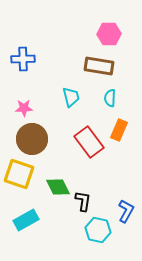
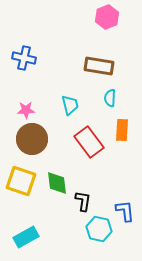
pink hexagon: moved 2 px left, 17 px up; rotated 20 degrees counterclockwise
blue cross: moved 1 px right, 1 px up; rotated 15 degrees clockwise
cyan trapezoid: moved 1 px left, 8 px down
pink star: moved 2 px right, 2 px down
orange rectangle: moved 3 px right; rotated 20 degrees counterclockwise
yellow square: moved 2 px right, 7 px down
green diamond: moved 1 px left, 4 px up; rotated 20 degrees clockwise
blue L-shape: moved 1 px left; rotated 35 degrees counterclockwise
cyan rectangle: moved 17 px down
cyan hexagon: moved 1 px right, 1 px up
